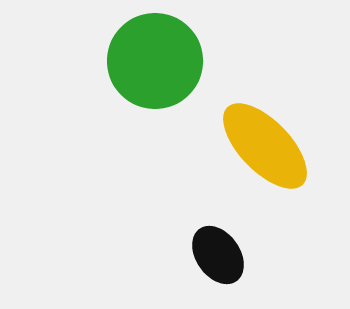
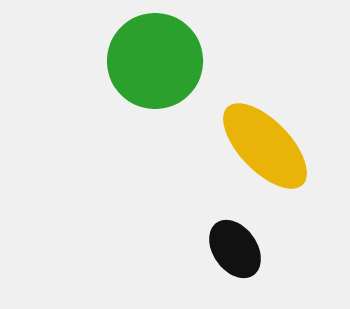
black ellipse: moved 17 px right, 6 px up
